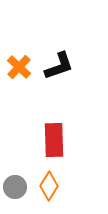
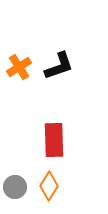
orange cross: rotated 15 degrees clockwise
